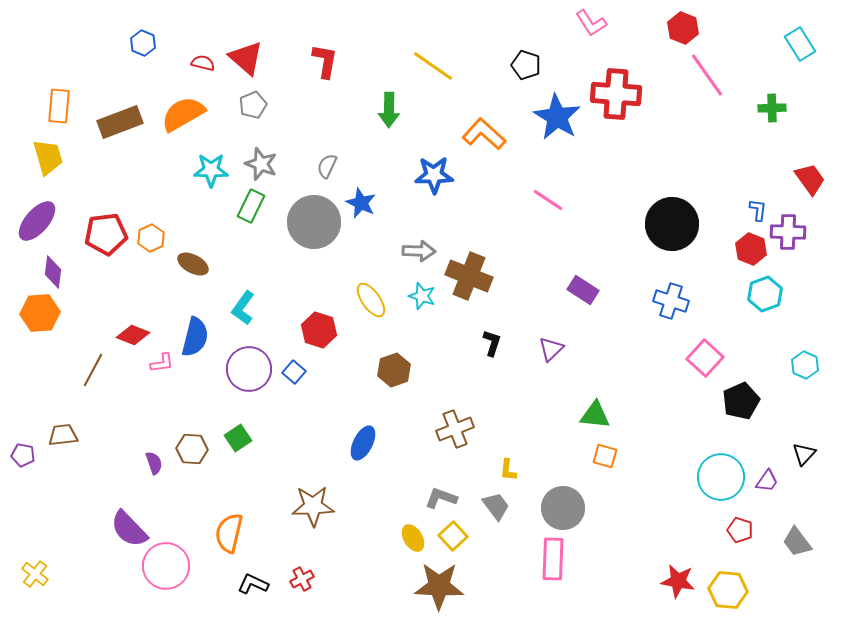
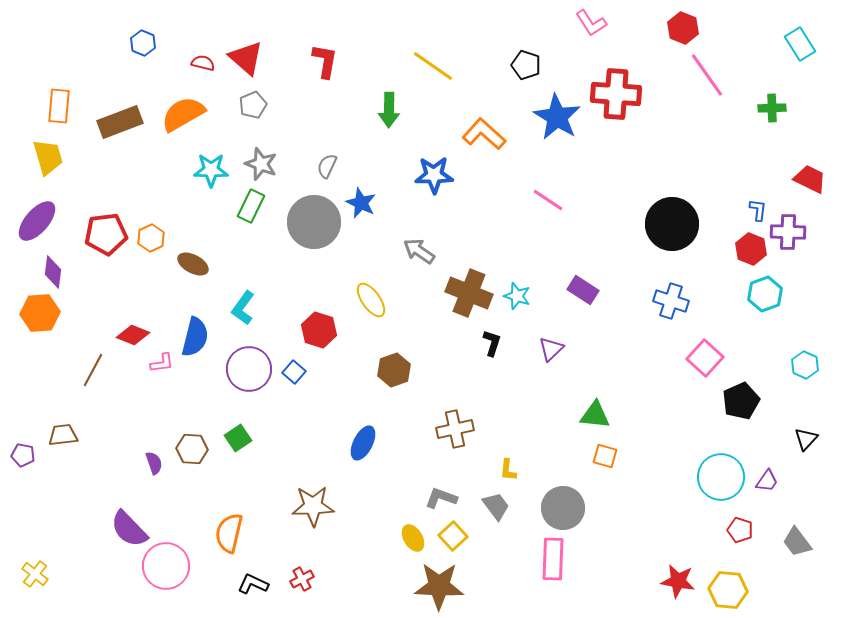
red trapezoid at (810, 179): rotated 28 degrees counterclockwise
gray arrow at (419, 251): rotated 148 degrees counterclockwise
brown cross at (469, 276): moved 17 px down
cyan star at (422, 296): moved 95 px right
brown cross at (455, 429): rotated 9 degrees clockwise
black triangle at (804, 454): moved 2 px right, 15 px up
